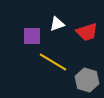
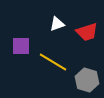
purple square: moved 11 px left, 10 px down
